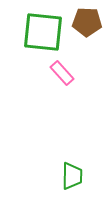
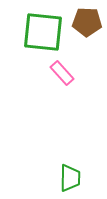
green trapezoid: moved 2 px left, 2 px down
